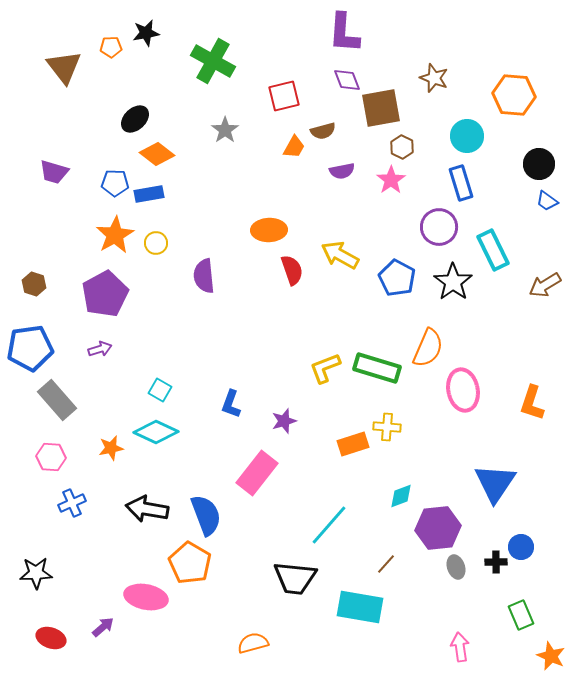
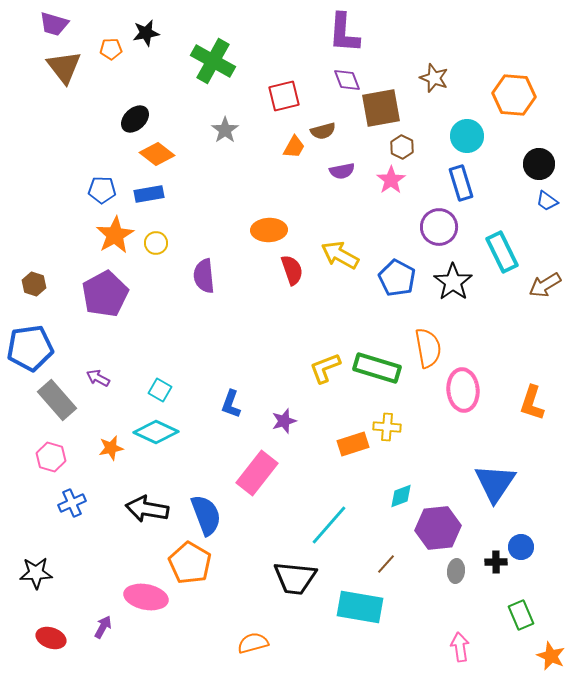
orange pentagon at (111, 47): moved 2 px down
purple trapezoid at (54, 172): moved 148 px up
blue pentagon at (115, 183): moved 13 px left, 7 px down
cyan rectangle at (493, 250): moved 9 px right, 2 px down
orange semicircle at (428, 348): rotated 33 degrees counterclockwise
purple arrow at (100, 349): moved 2 px left, 29 px down; rotated 135 degrees counterclockwise
pink ellipse at (463, 390): rotated 6 degrees clockwise
pink hexagon at (51, 457): rotated 12 degrees clockwise
gray ellipse at (456, 567): moved 4 px down; rotated 25 degrees clockwise
purple arrow at (103, 627): rotated 20 degrees counterclockwise
